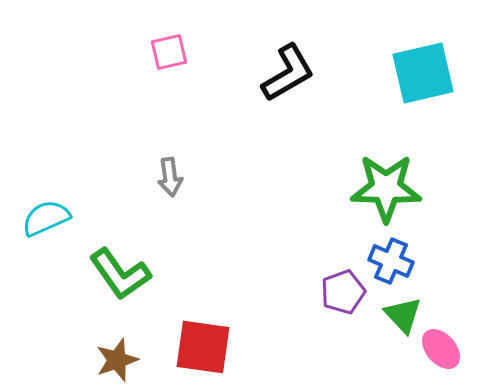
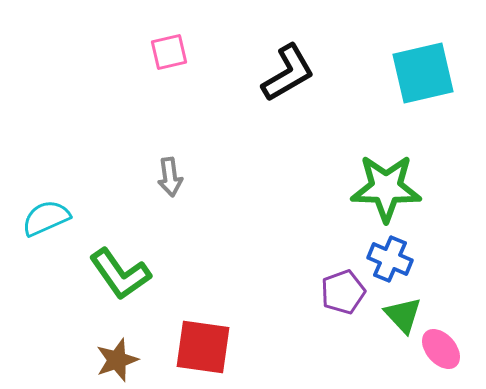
blue cross: moved 1 px left, 2 px up
